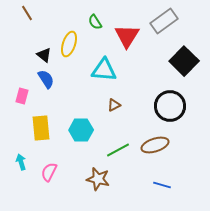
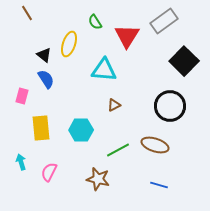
brown ellipse: rotated 36 degrees clockwise
blue line: moved 3 px left
